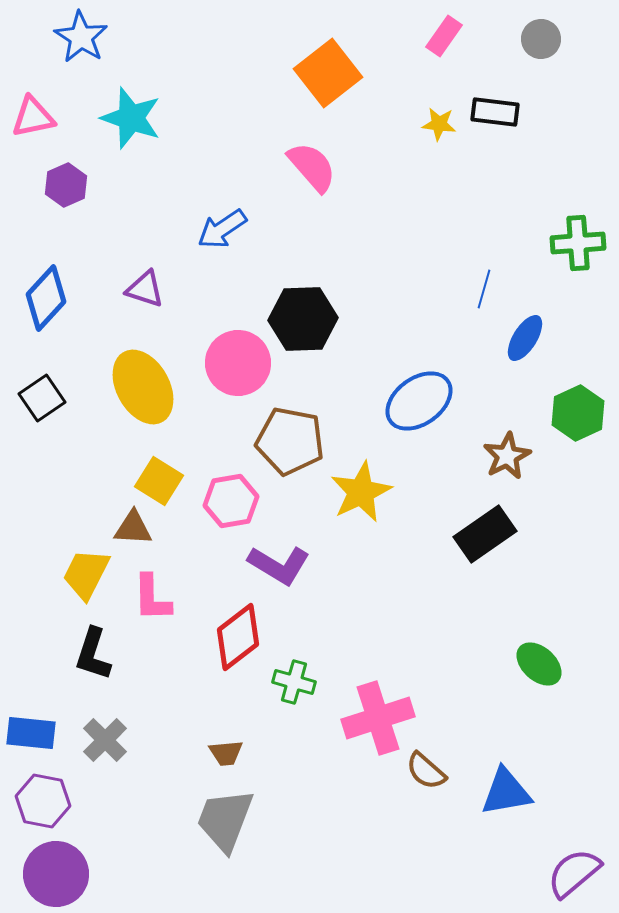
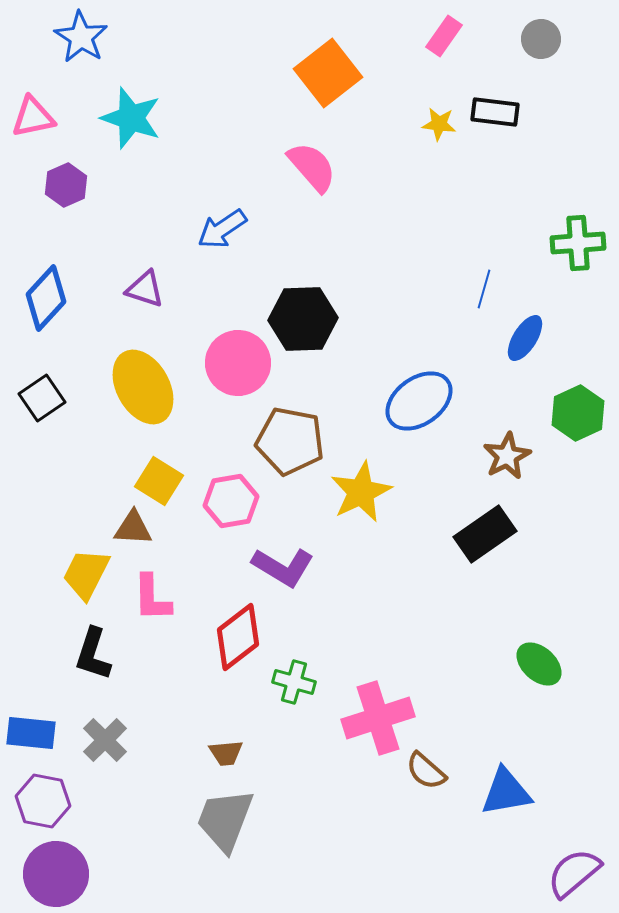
purple L-shape at (279, 565): moved 4 px right, 2 px down
